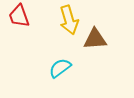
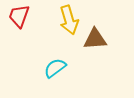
red trapezoid: rotated 40 degrees clockwise
cyan semicircle: moved 5 px left
